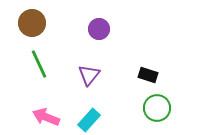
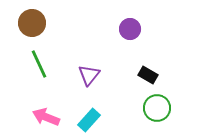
purple circle: moved 31 px right
black rectangle: rotated 12 degrees clockwise
